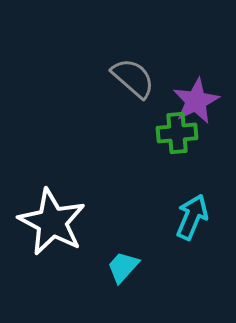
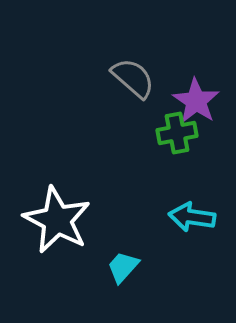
purple star: rotated 12 degrees counterclockwise
green cross: rotated 6 degrees counterclockwise
cyan arrow: rotated 105 degrees counterclockwise
white star: moved 5 px right, 2 px up
